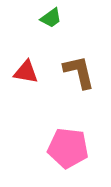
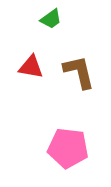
green trapezoid: moved 1 px down
red triangle: moved 5 px right, 5 px up
